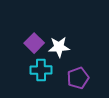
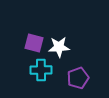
purple square: rotated 30 degrees counterclockwise
